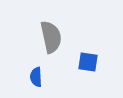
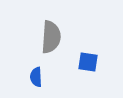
gray semicircle: rotated 16 degrees clockwise
